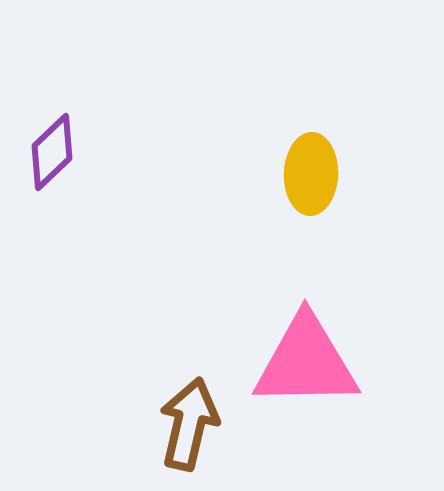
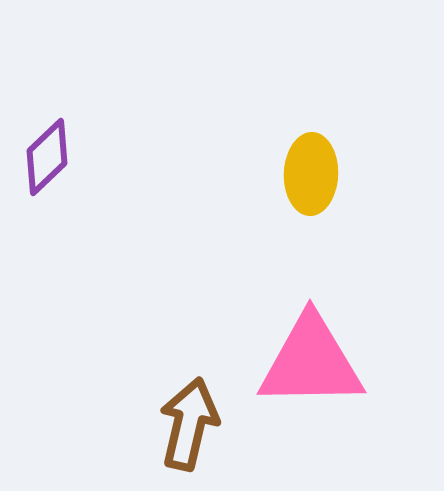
purple diamond: moved 5 px left, 5 px down
pink triangle: moved 5 px right
